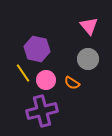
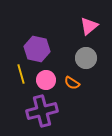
pink triangle: rotated 30 degrees clockwise
gray circle: moved 2 px left, 1 px up
yellow line: moved 2 px left, 1 px down; rotated 18 degrees clockwise
